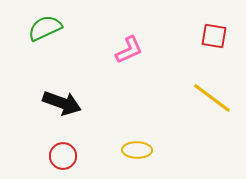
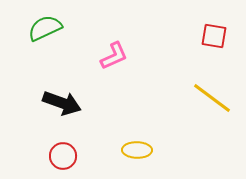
pink L-shape: moved 15 px left, 6 px down
